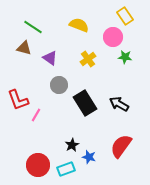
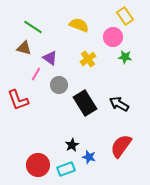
pink line: moved 41 px up
